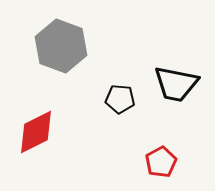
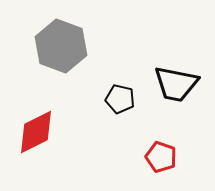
black pentagon: rotated 8 degrees clockwise
red pentagon: moved 5 px up; rotated 24 degrees counterclockwise
